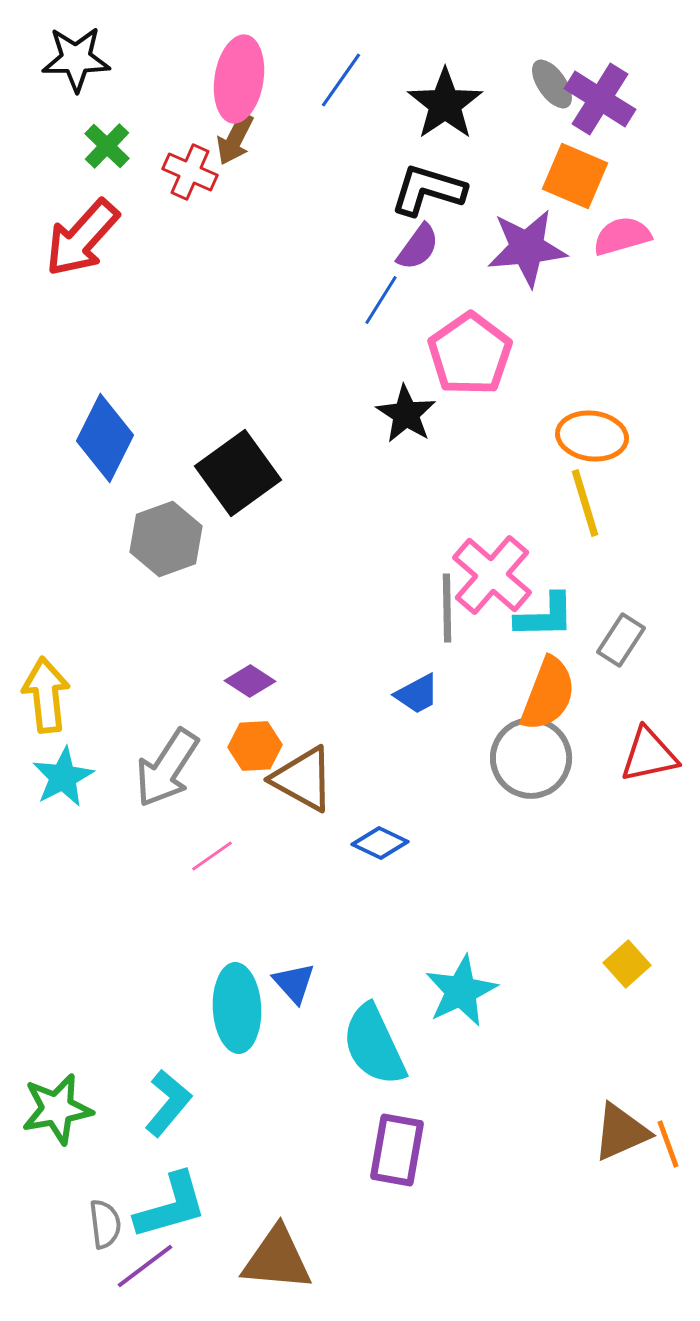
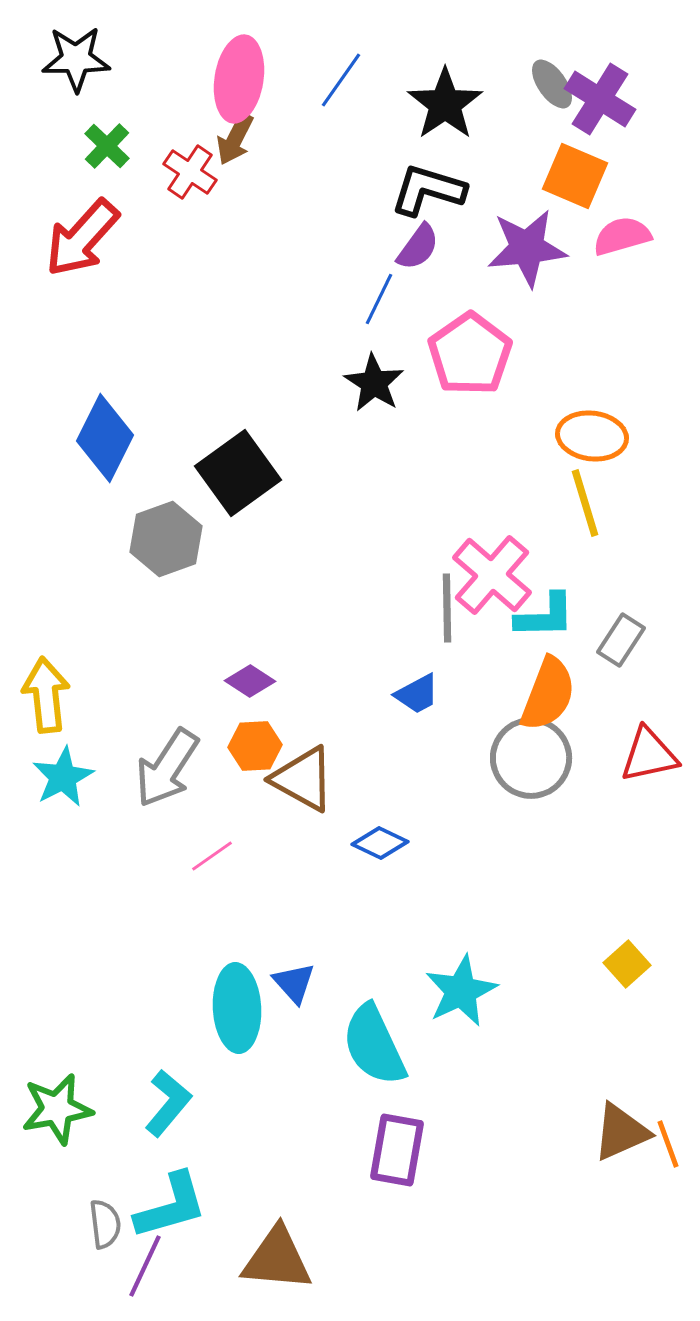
red cross at (190, 172): rotated 10 degrees clockwise
blue line at (381, 300): moved 2 px left, 1 px up; rotated 6 degrees counterclockwise
black star at (406, 414): moved 32 px left, 31 px up
purple line at (145, 1266): rotated 28 degrees counterclockwise
